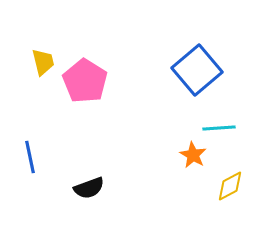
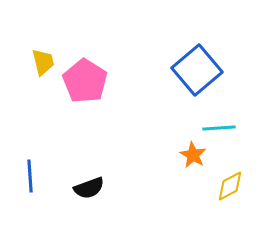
blue line: moved 19 px down; rotated 8 degrees clockwise
